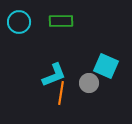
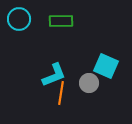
cyan circle: moved 3 px up
